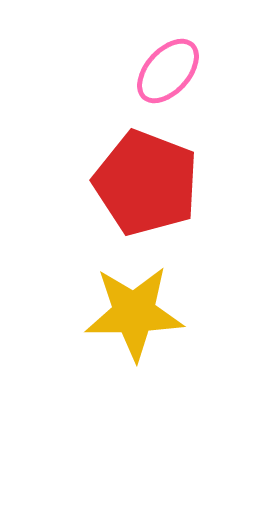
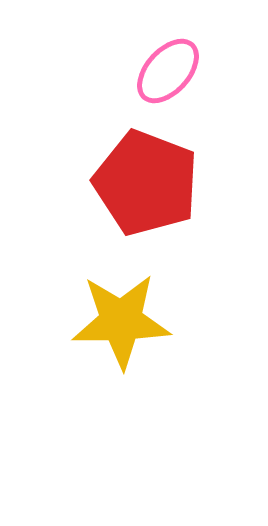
yellow star: moved 13 px left, 8 px down
